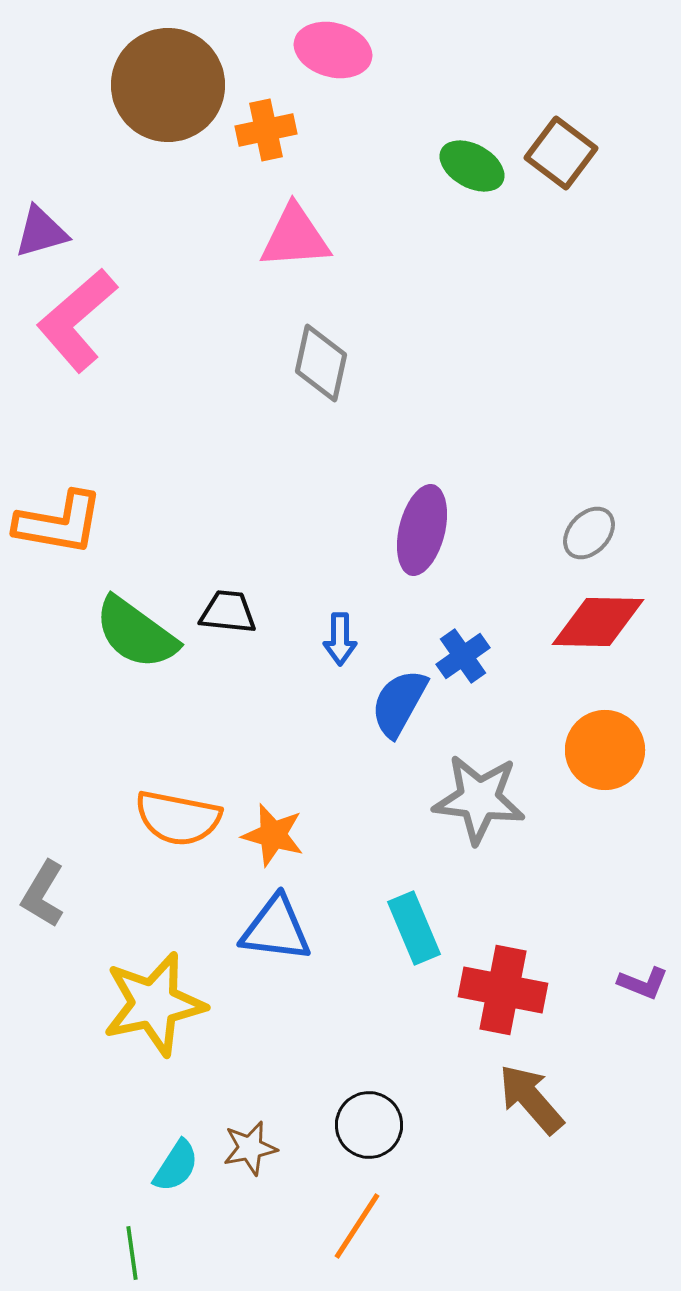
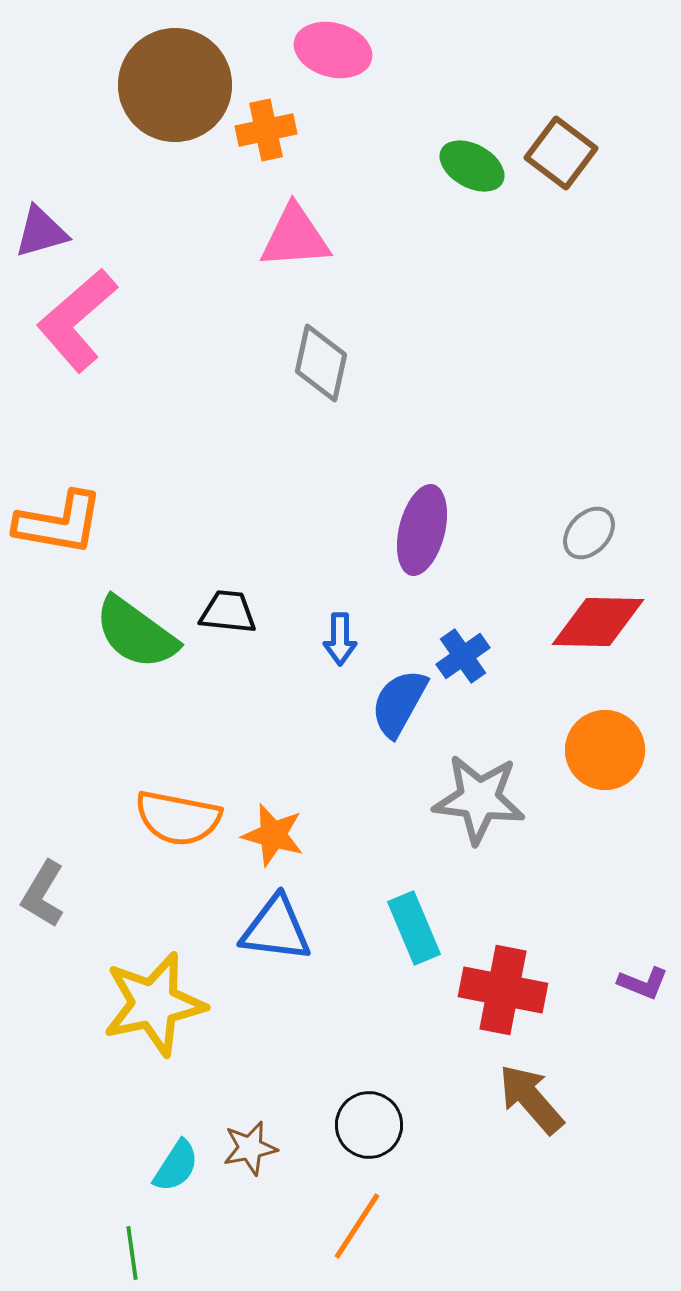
brown circle: moved 7 px right
